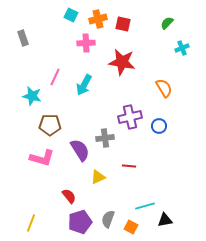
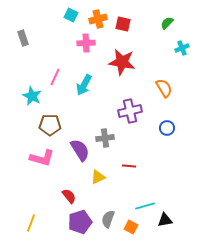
cyan star: rotated 12 degrees clockwise
purple cross: moved 6 px up
blue circle: moved 8 px right, 2 px down
